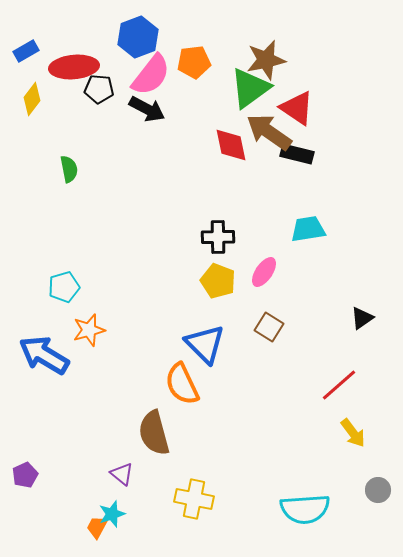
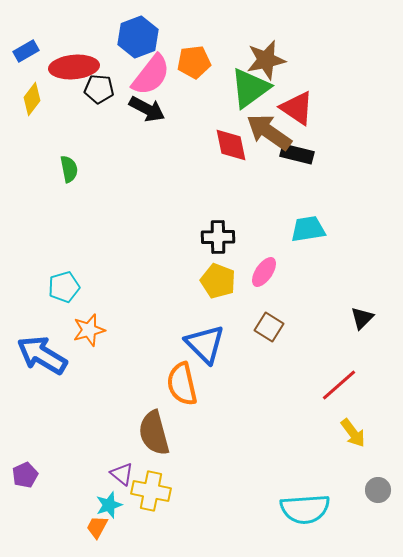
black triangle: rotated 10 degrees counterclockwise
blue arrow: moved 2 px left
orange semicircle: rotated 12 degrees clockwise
yellow cross: moved 43 px left, 8 px up
cyan star: moved 3 px left, 9 px up
